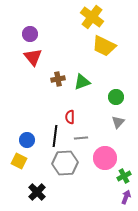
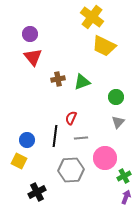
red semicircle: moved 1 px right, 1 px down; rotated 24 degrees clockwise
gray hexagon: moved 6 px right, 7 px down
black cross: rotated 18 degrees clockwise
